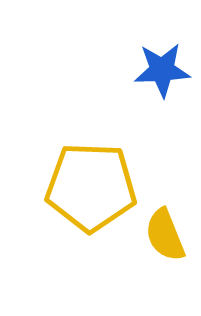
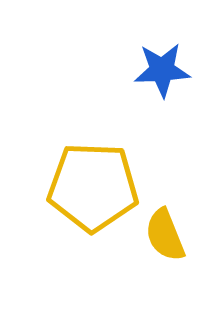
yellow pentagon: moved 2 px right
